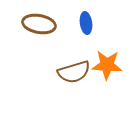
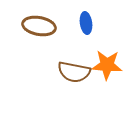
brown ellipse: moved 2 px down
brown semicircle: rotated 28 degrees clockwise
